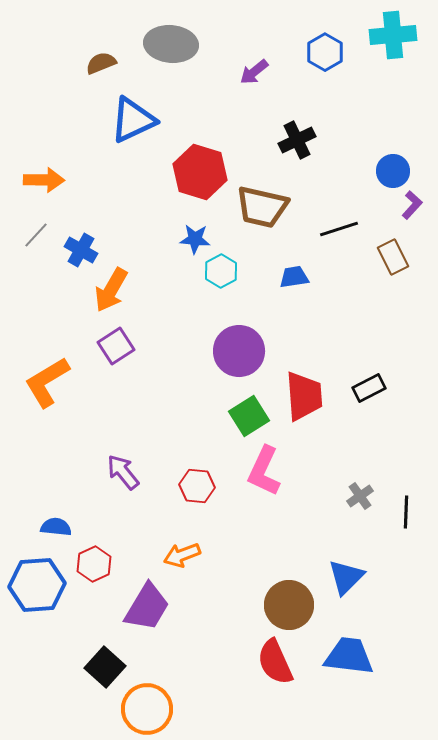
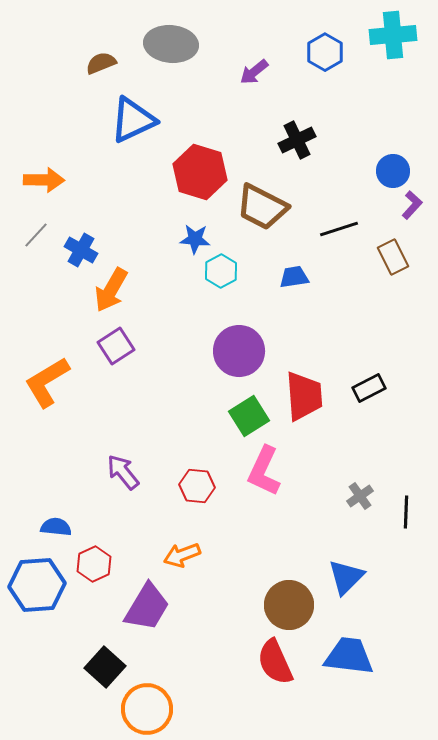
brown trapezoid at (262, 207): rotated 14 degrees clockwise
